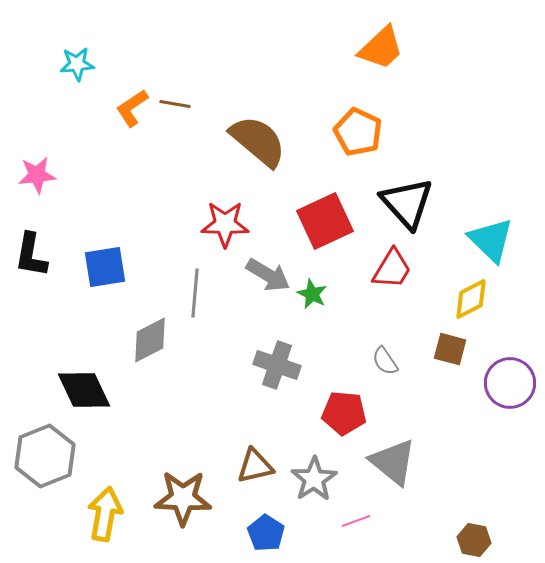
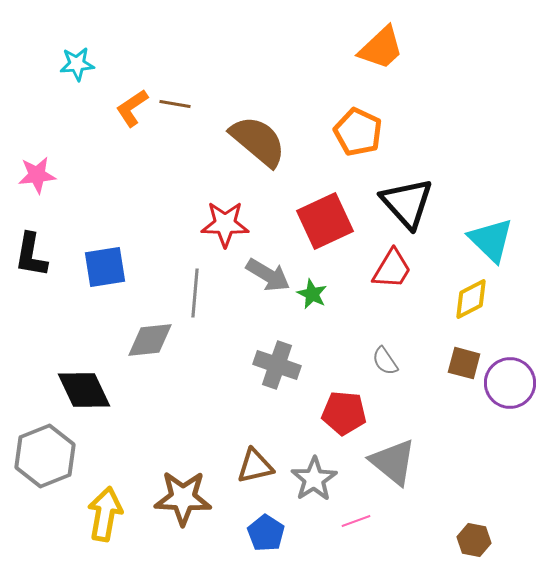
gray diamond: rotated 21 degrees clockwise
brown square: moved 14 px right, 14 px down
